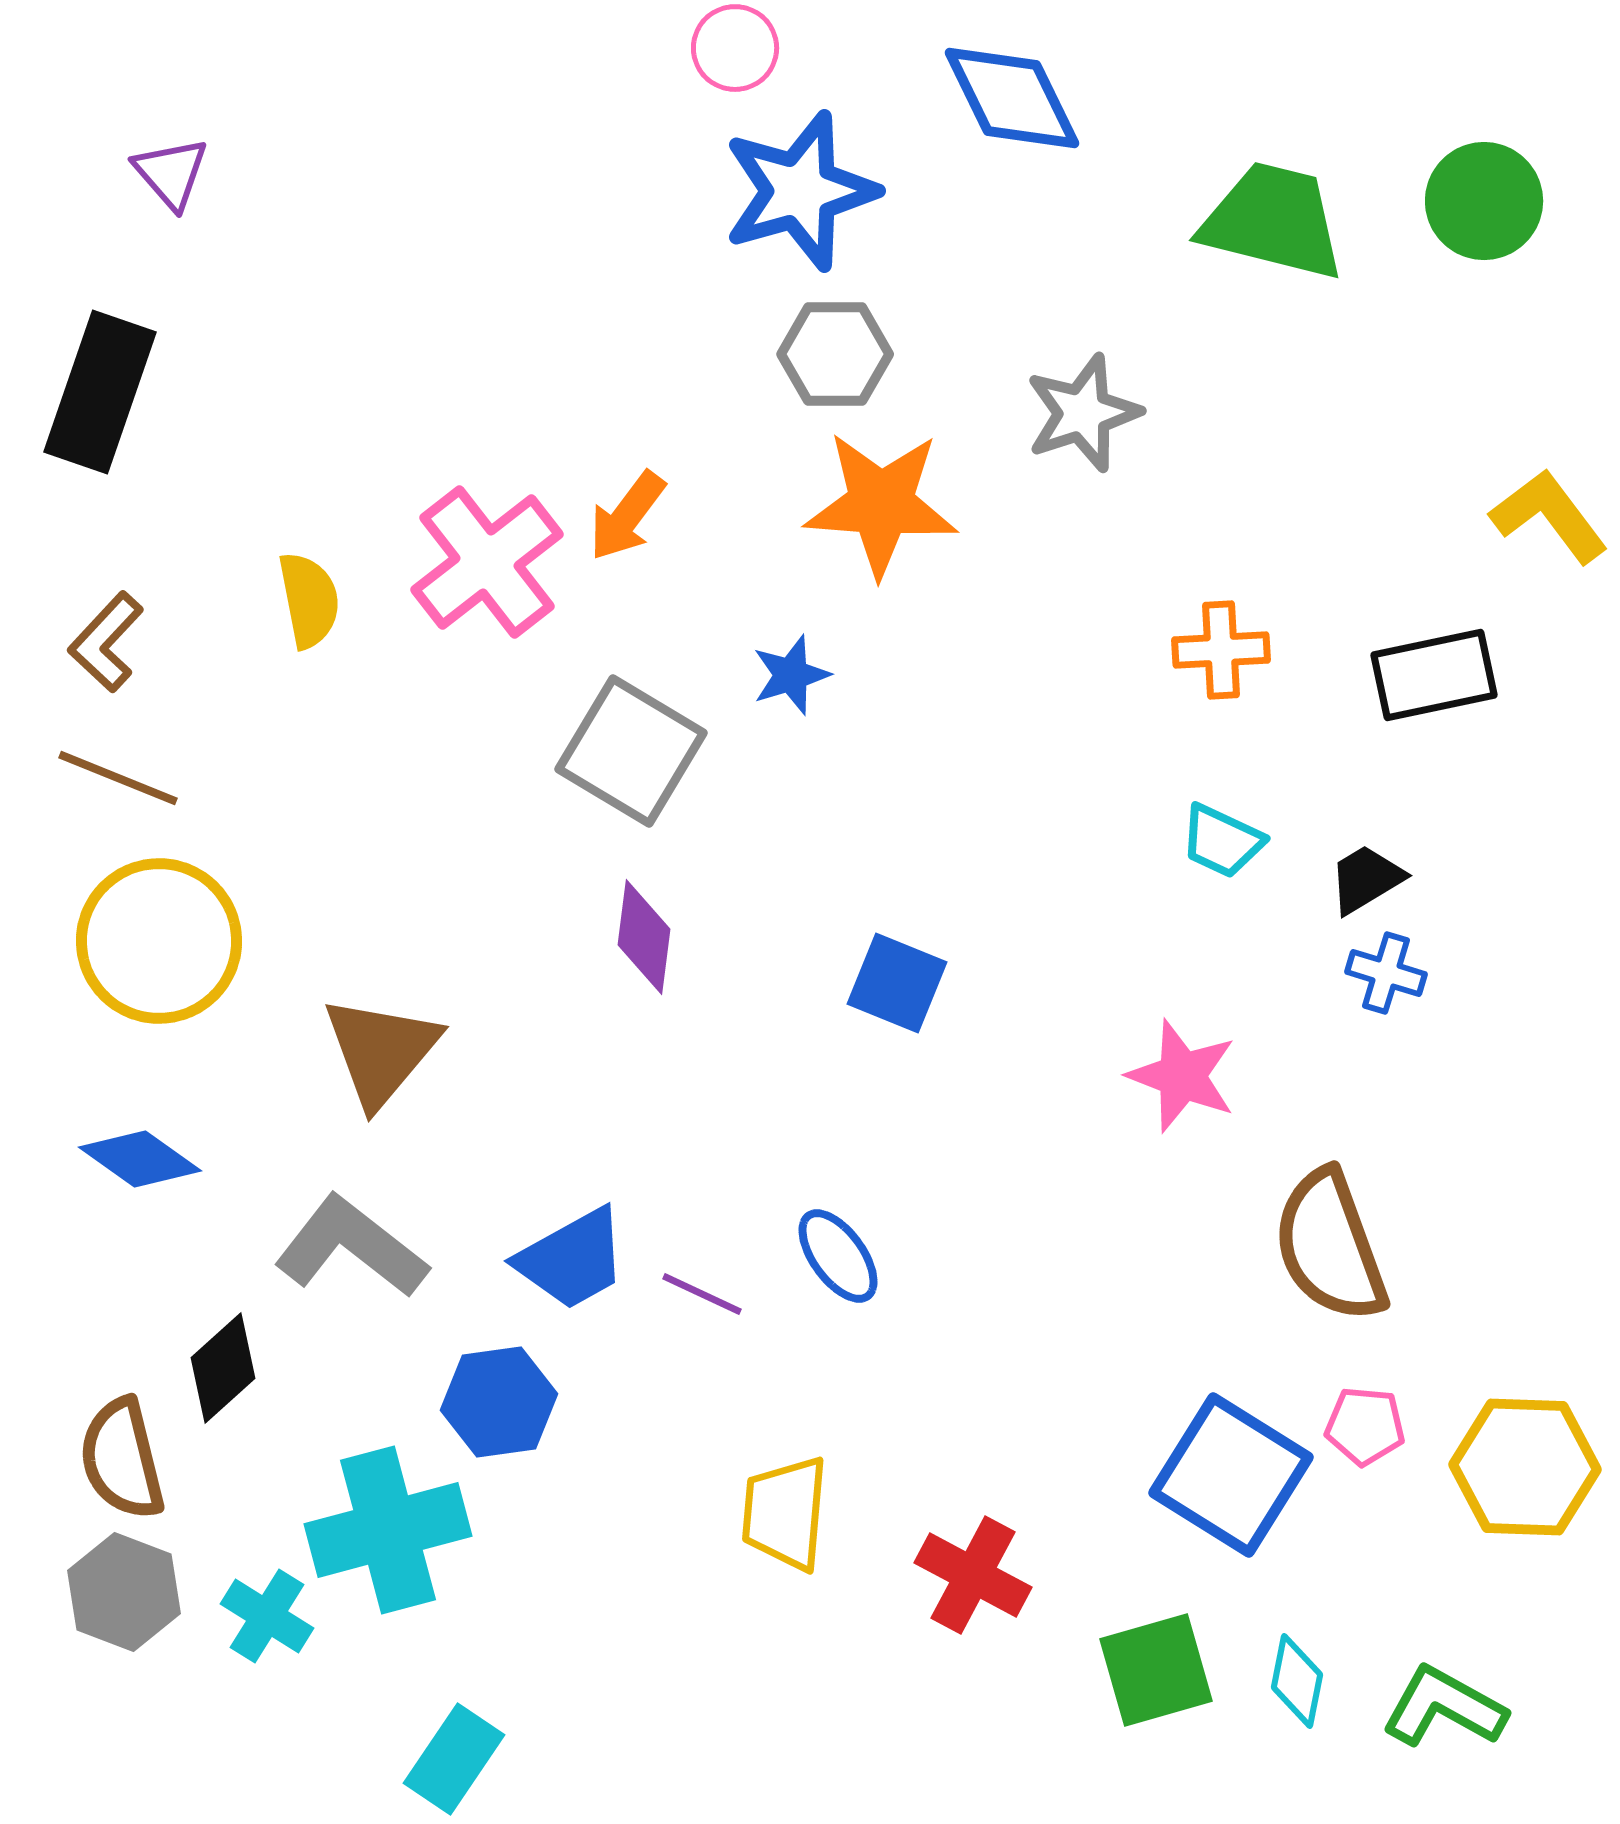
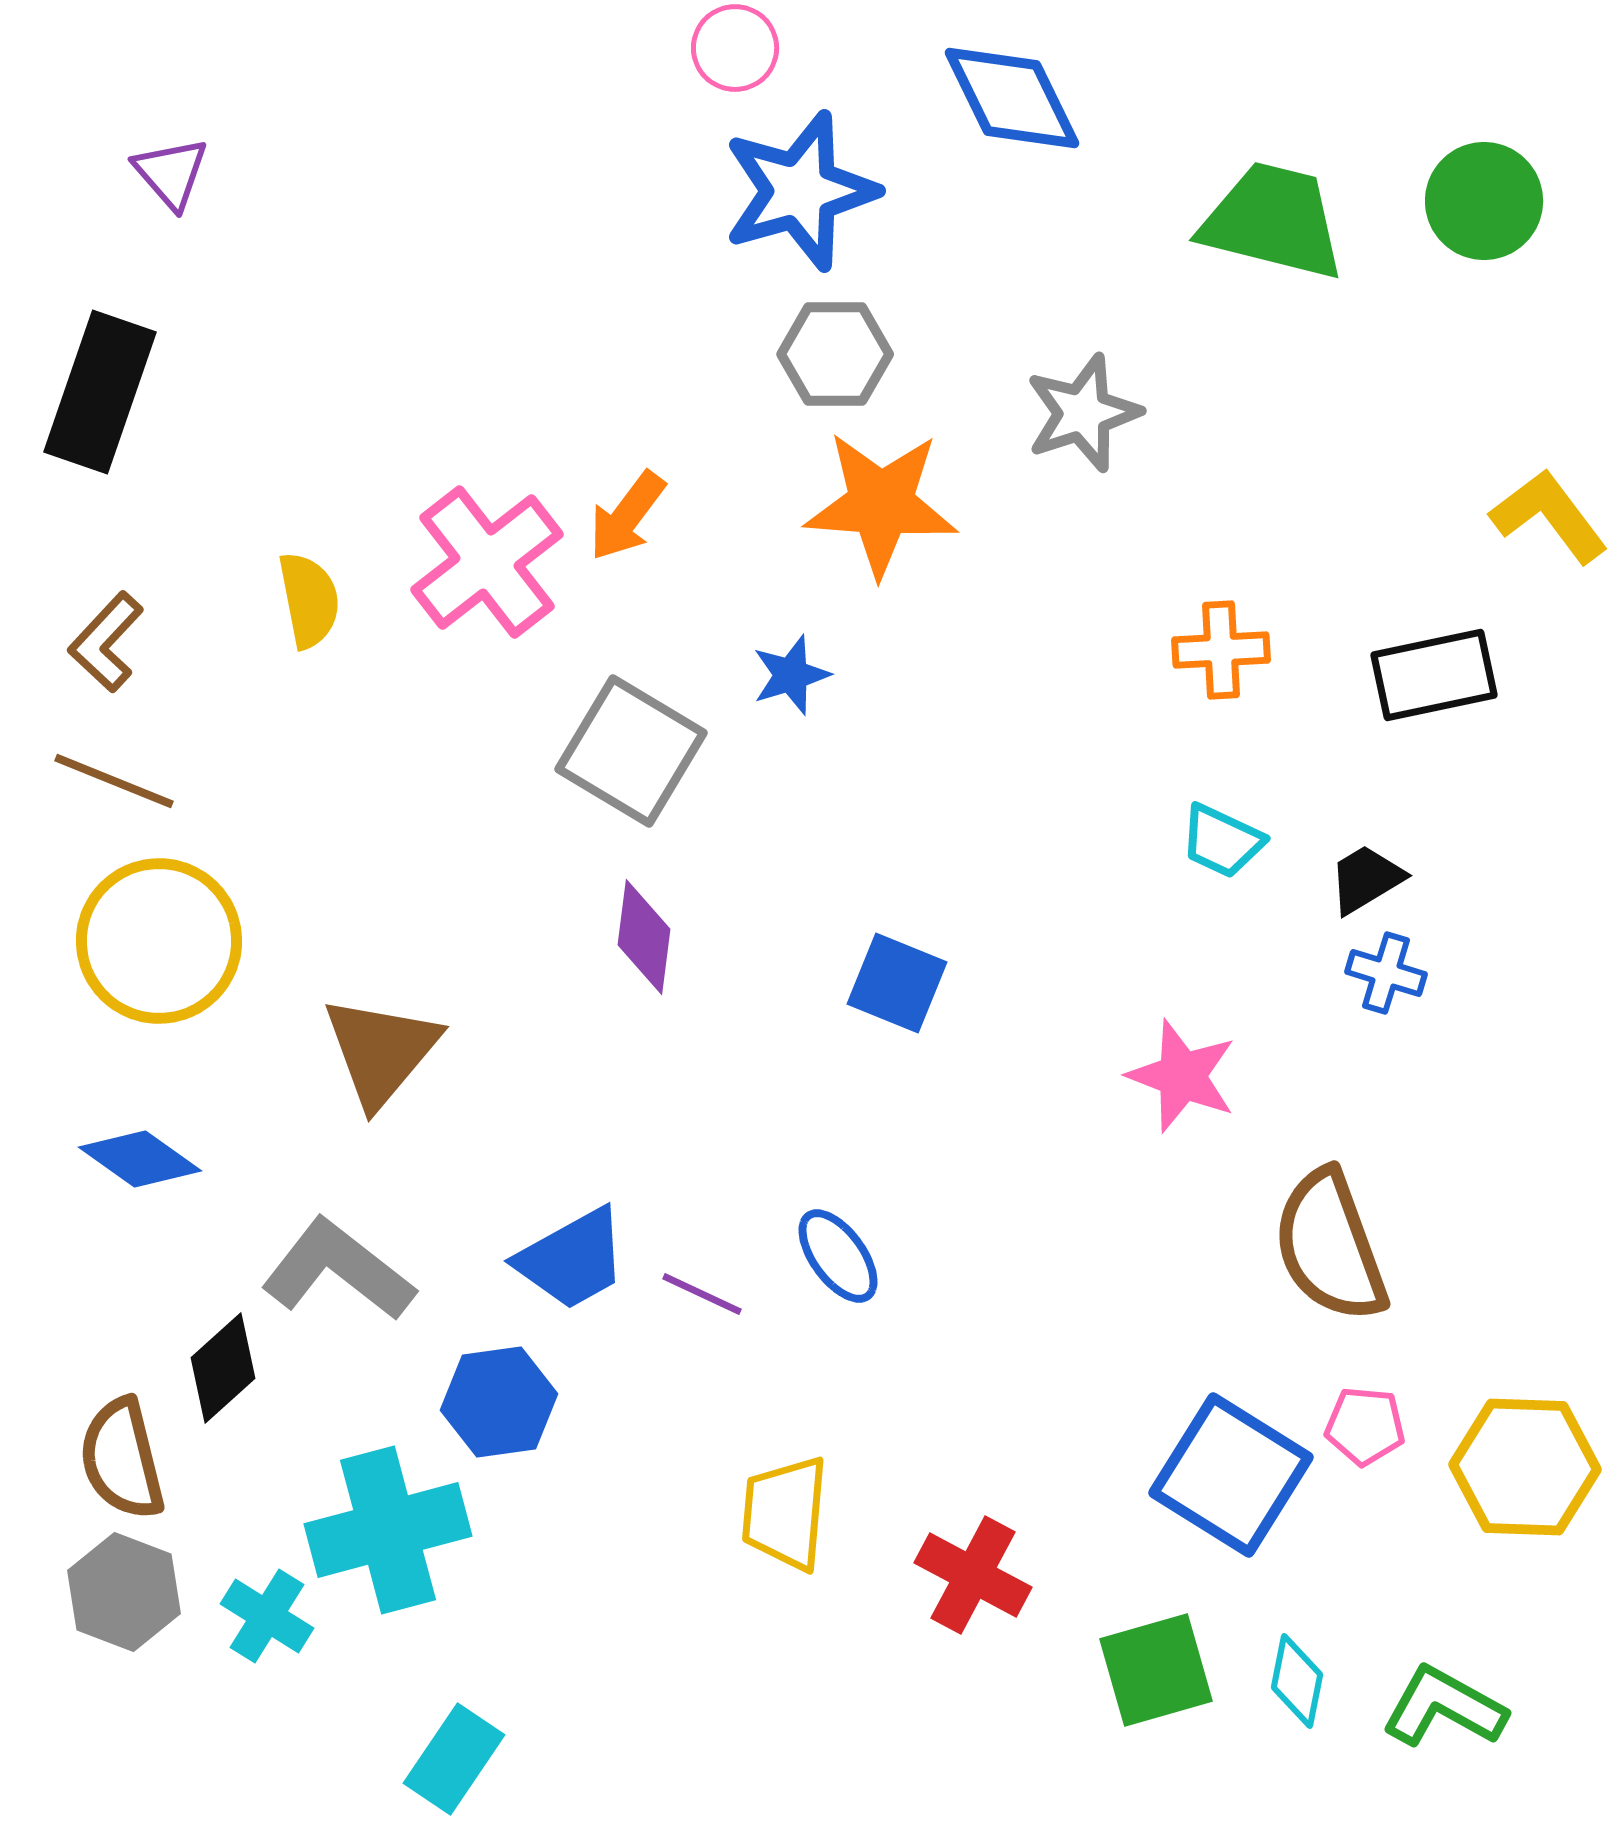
brown line at (118, 778): moved 4 px left, 3 px down
gray L-shape at (351, 1247): moved 13 px left, 23 px down
